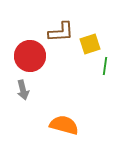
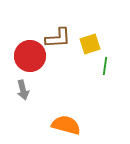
brown L-shape: moved 3 px left, 6 px down
orange semicircle: moved 2 px right
